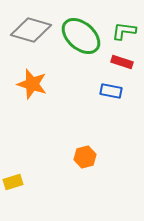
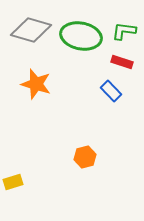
green ellipse: rotated 30 degrees counterclockwise
orange star: moved 4 px right
blue rectangle: rotated 35 degrees clockwise
